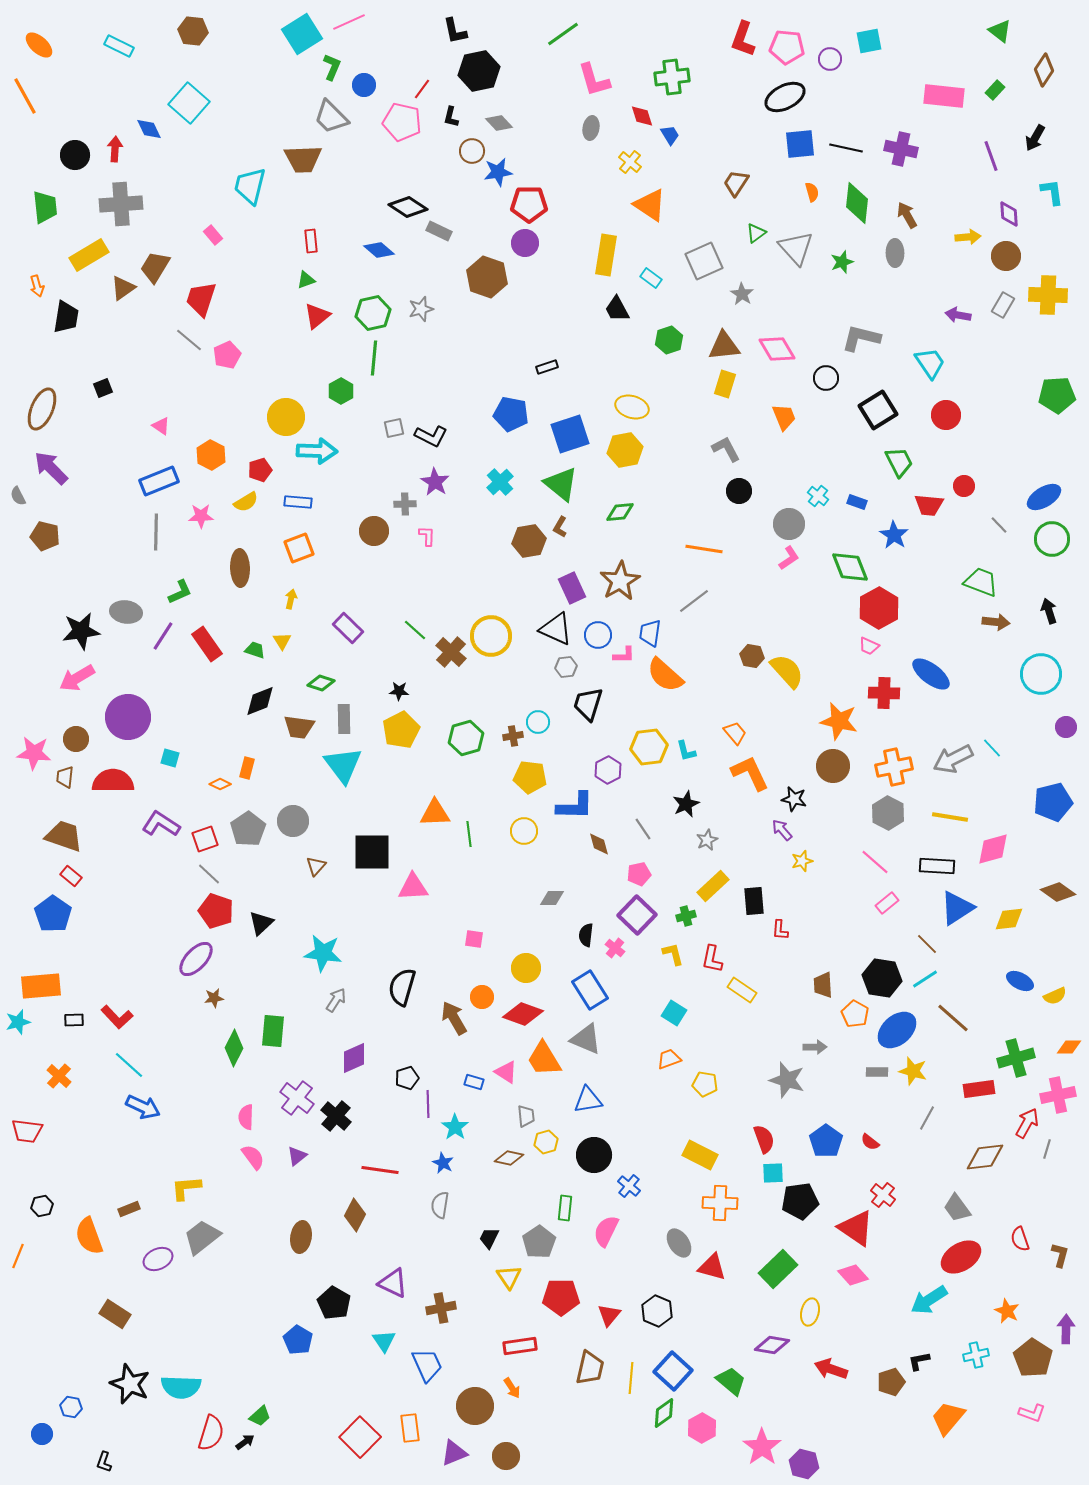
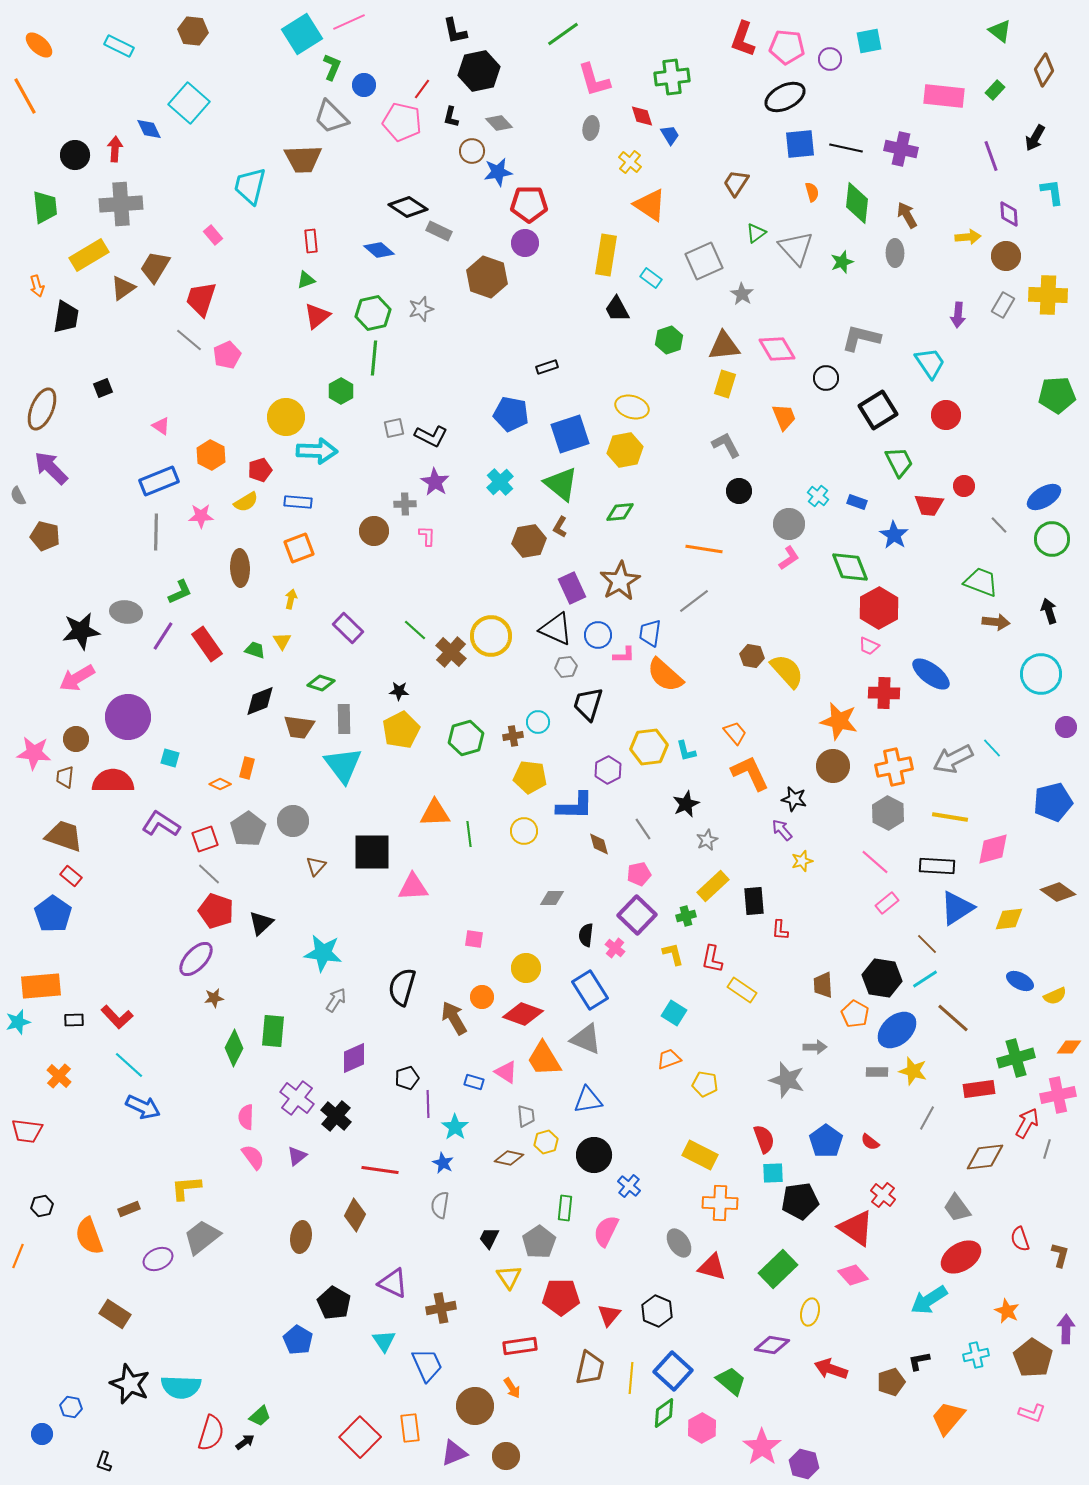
purple arrow at (958, 315): rotated 95 degrees counterclockwise
gray L-shape at (726, 449): moved 4 px up
